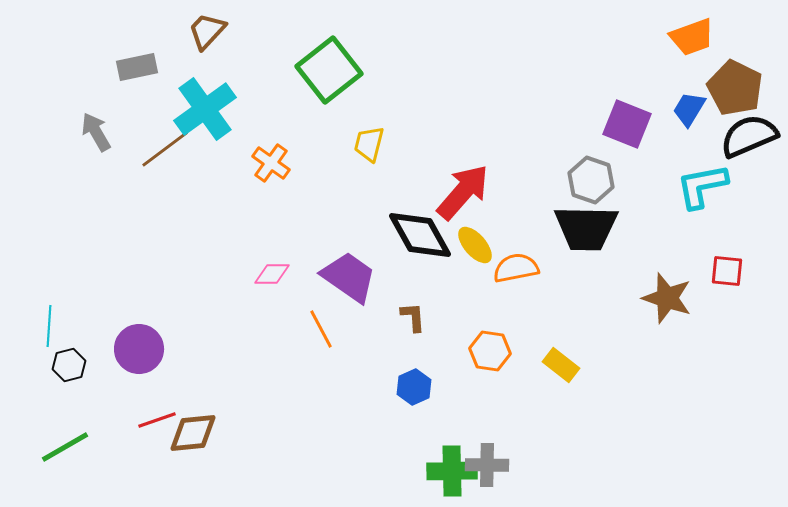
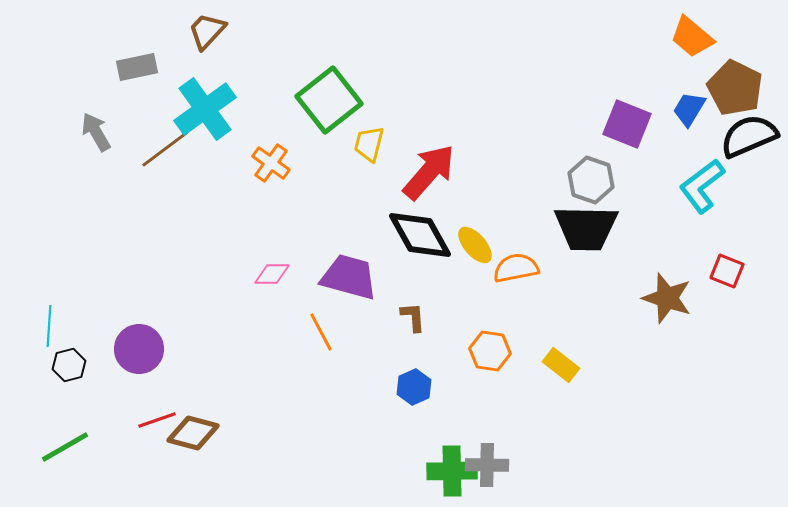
orange trapezoid: rotated 60 degrees clockwise
green square: moved 30 px down
cyan L-shape: rotated 26 degrees counterclockwise
red arrow: moved 34 px left, 20 px up
red square: rotated 16 degrees clockwise
purple trapezoid: rotated 20 degrees counterclockwise
orange line: moved 3 px down
brown diamond: rotated 21 degrees clockwise
